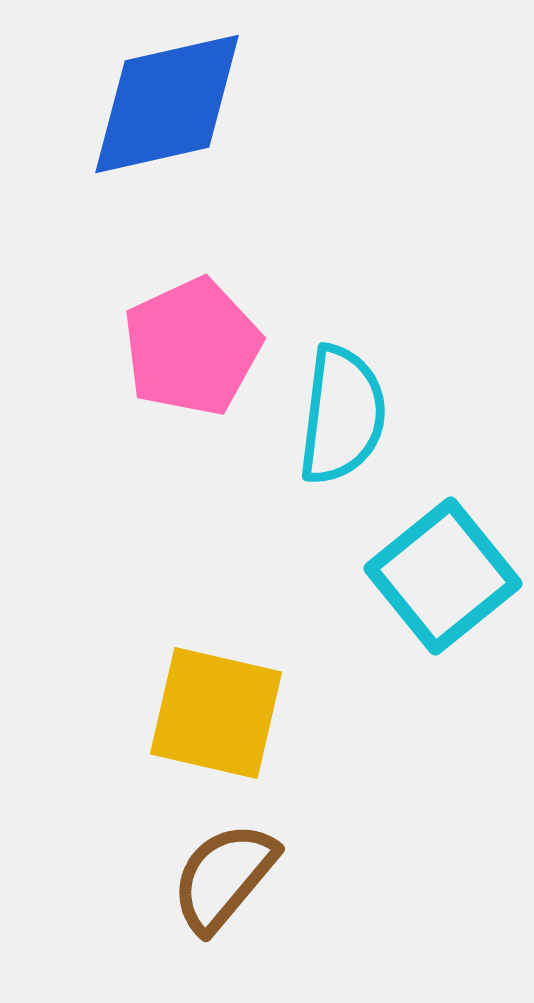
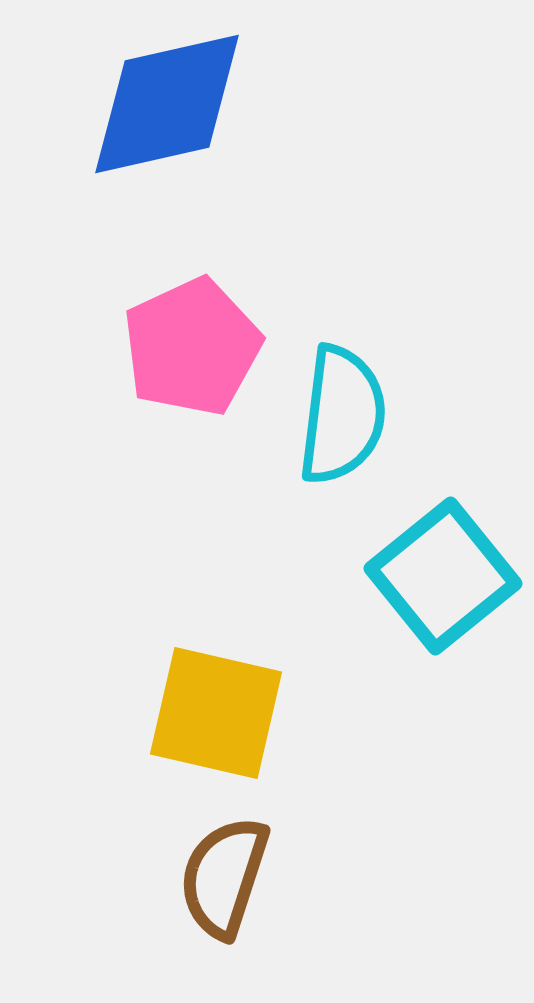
brown semicircle: rotated 22 degrees counterclockwise
